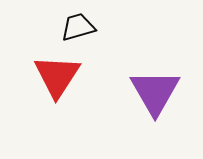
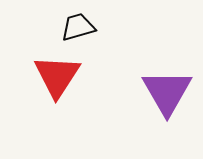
purple triangle: moved 12 px right
